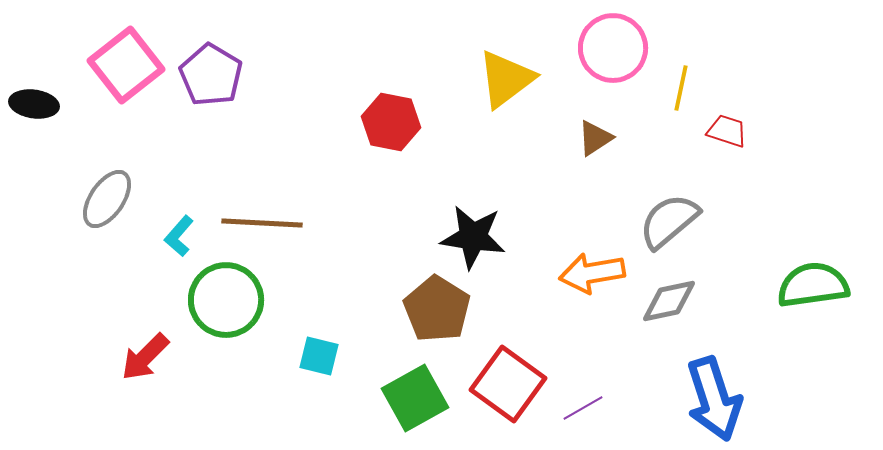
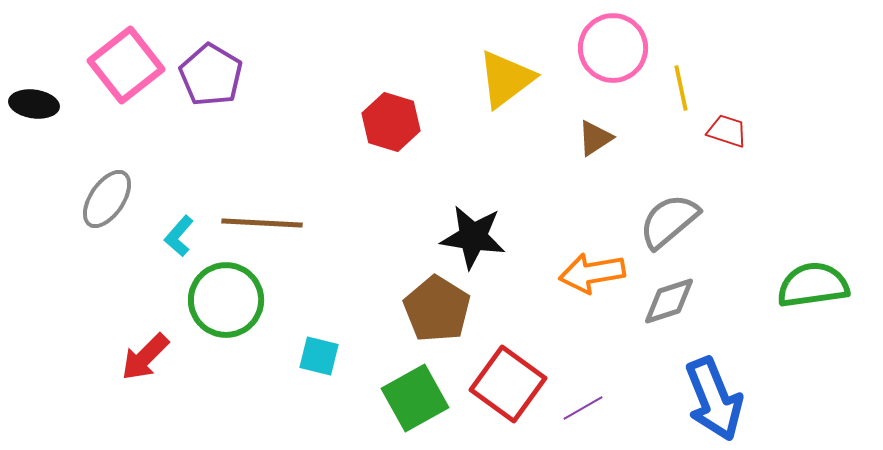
yellow line: rotated 24 degrees counterclockwise
red hexagon: rotated 6 degrees clockwise
gray diamond: rotated 6 degrees counterclockwise
blue arrow: rotated 4 degrees counterclockwise
